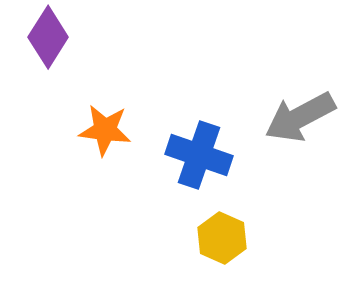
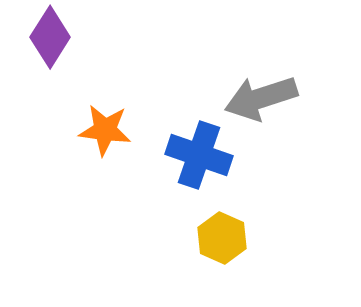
purple diamond: moved 2 px right
gray arrow: moved 39 px left, 19 px up; rotated 10 degrees clockwise
